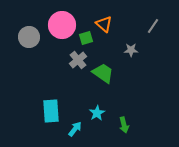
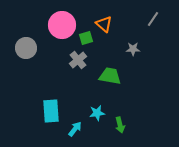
gray line: moved 7 px up
gray circle: moved 3 px left, 11 px down
gray star: moved 2 px right, 1 px up
green trapezoid: moved 7 px right, 3 px down; rotated 25 degrees counterclockwise
cyan star: rotated 21 degrees clockwise
green arrow: moved 4 px left
